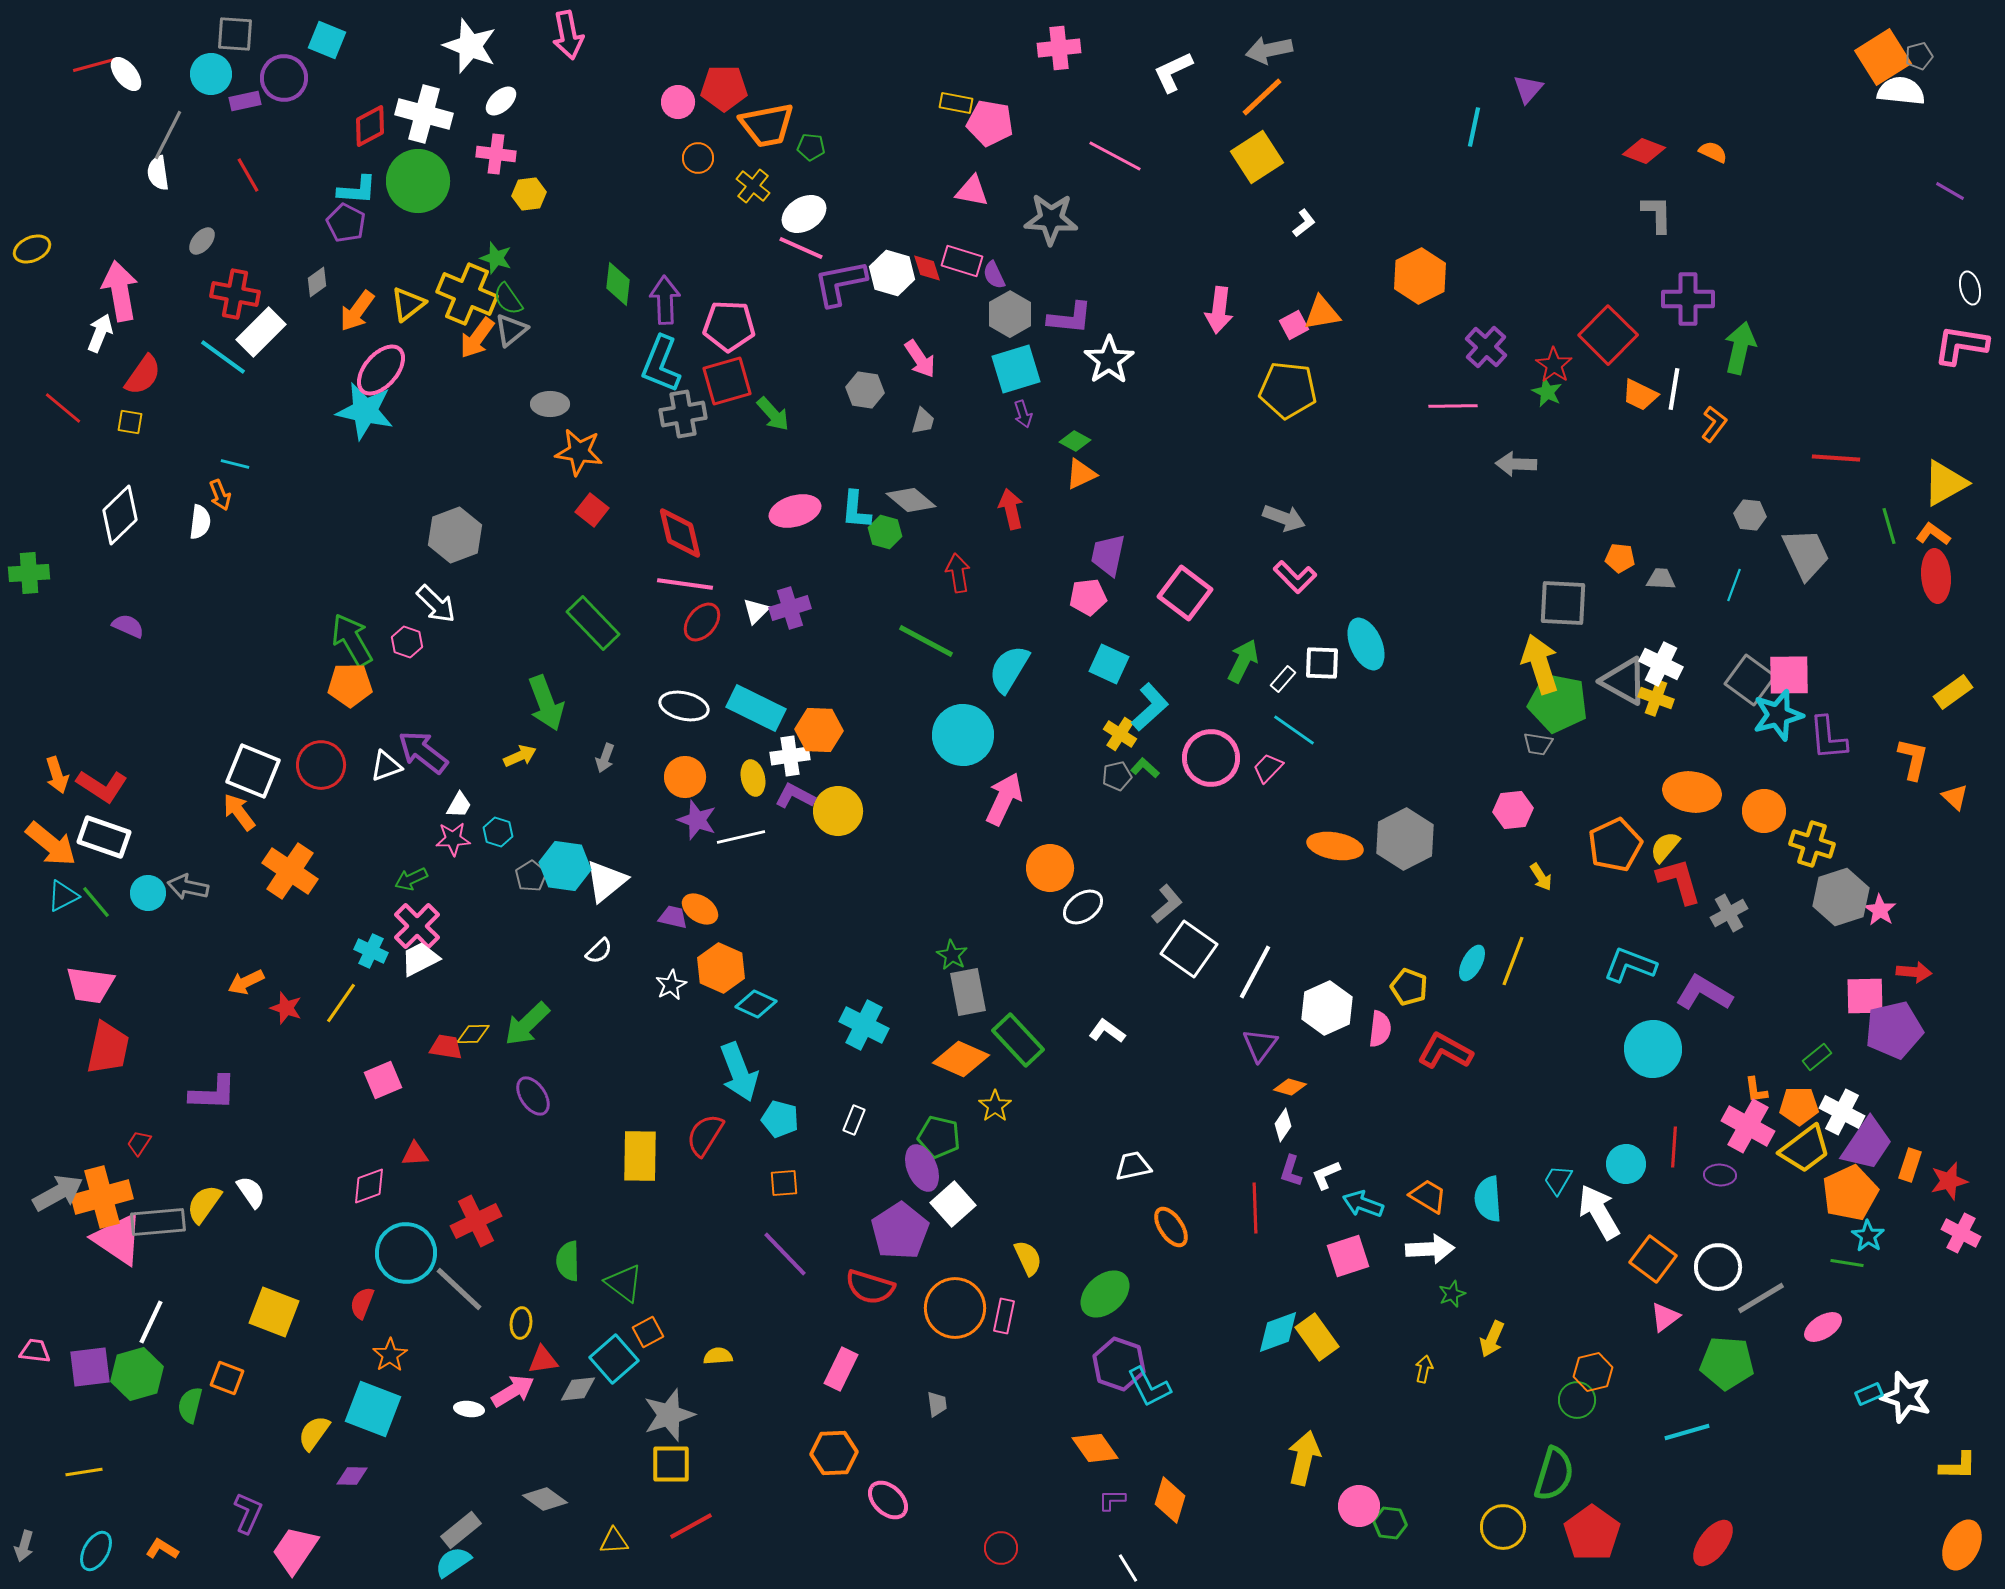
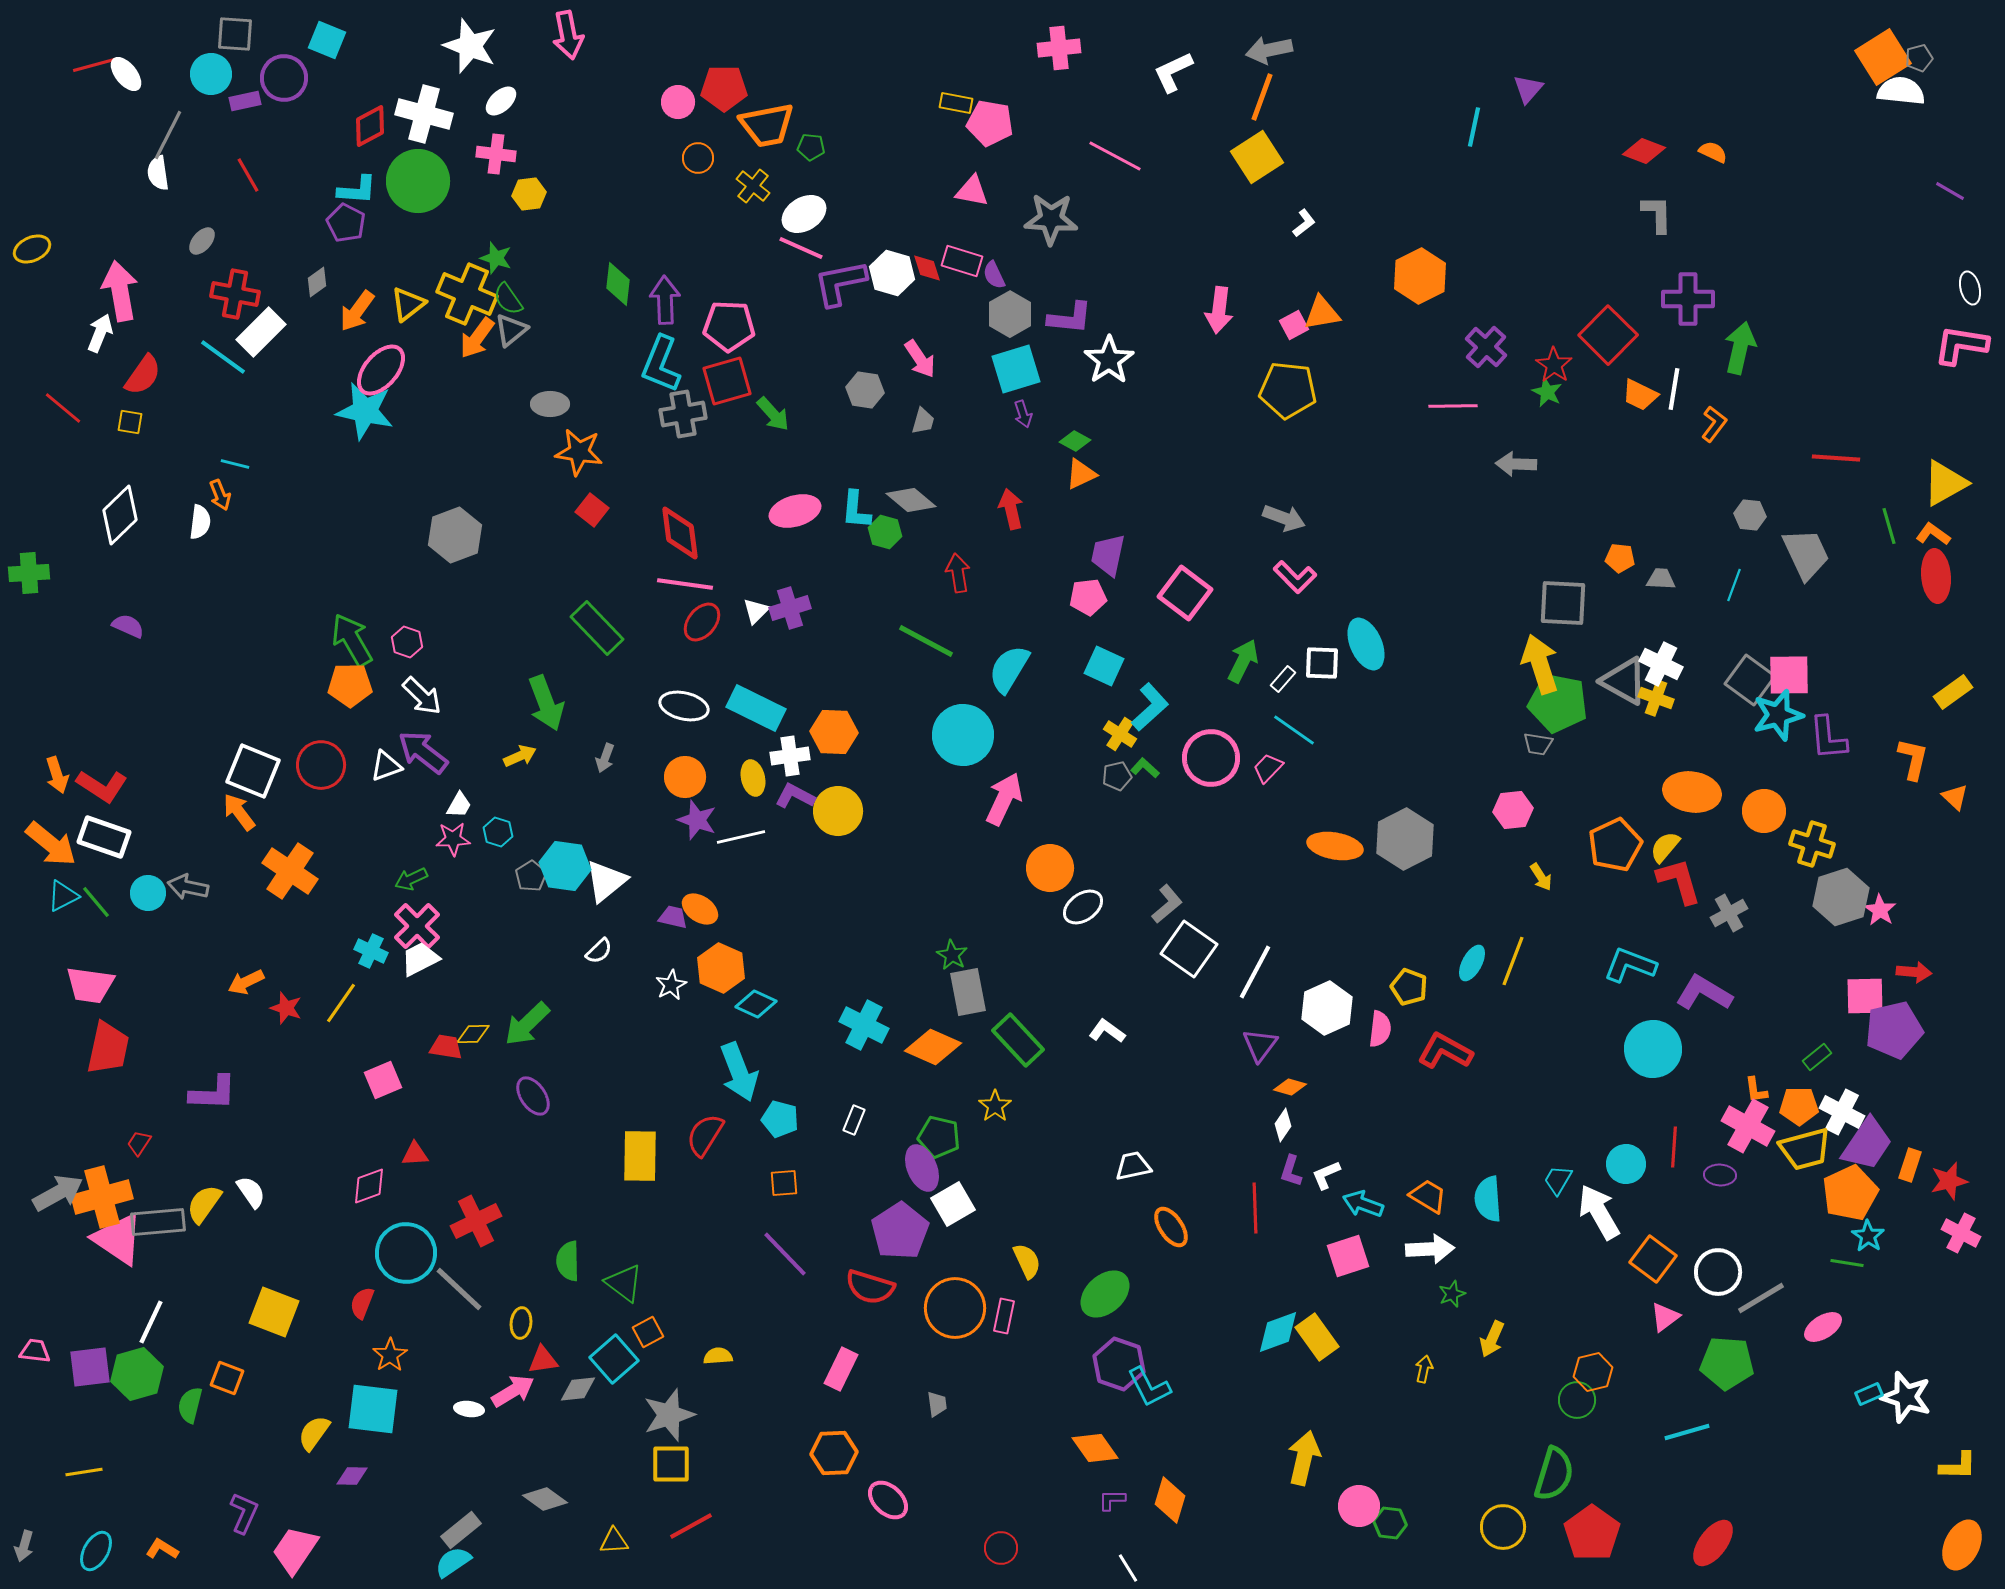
gray pentagon at (1919, 56): moved 2 px down
orange line at (1262, 97): rotated 27 degrees counterclockwise
red diamond at (680, 533): rotated 6 degrees clockwise
white arrow at (436, 604): moved 14 px left, 92 px down
green rectangle at (593, 623): moved 4 px right, 5 px down
cyan square at (1109, 664): moved 5 px left, 2 px down
orange hexagon at (819, 730): moved 15 px right, 2 px down
orange diamond at (961, 1059): moved 28 px left, 12 px up
yellow trapezoid at (1805, 1149): rotated 22 degrees clockwise
white square at (953, 1204): rotated 12 degrees clockwise
yellow semicircle at (1028, 1258): moved 1 px left, 3 px down
white circle at (1718, 1267): moved 5 px down
cyan square at (373, 1409): rotated 14 degrees counterclockwise
purple L-shape at (248, 1513): moved 4 px left
